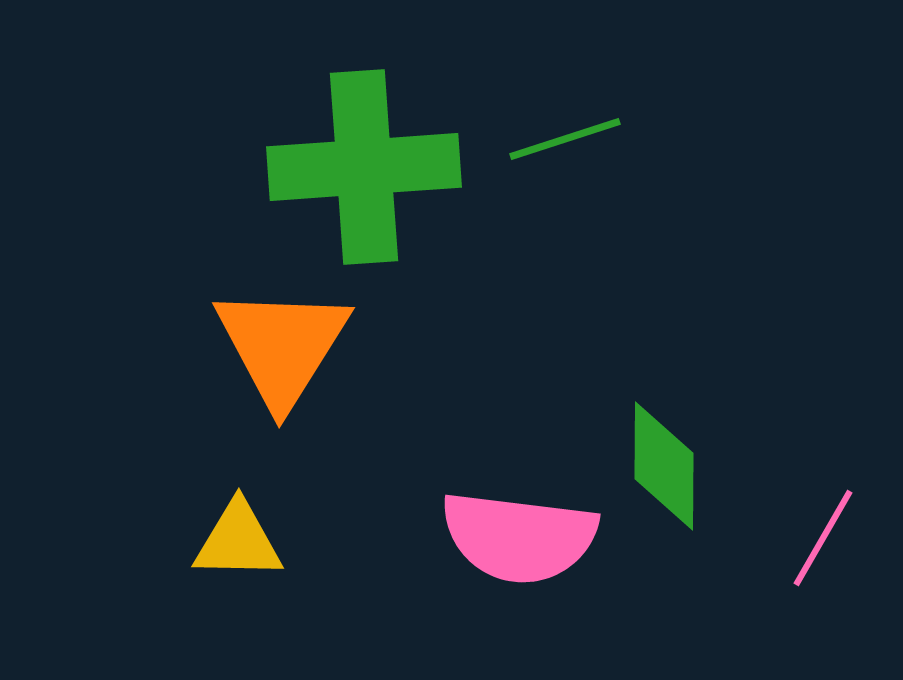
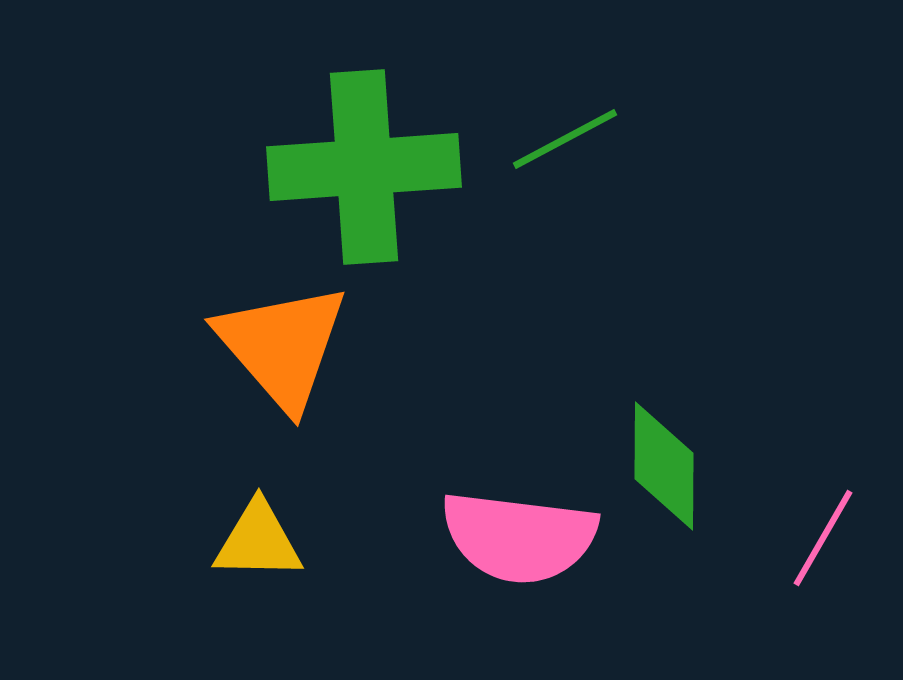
green line: rotated 10 degrees counterclockwise
orange triangle: rotated 13 degrees counterclockwise
yellow triangle: moved 20 px right
